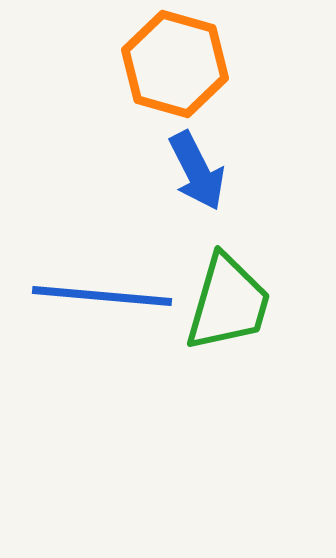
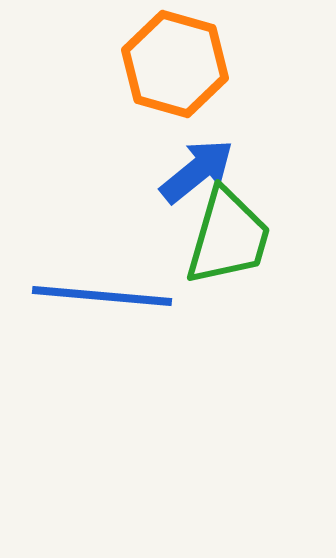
blue arrow: rotated 102 degrees counterclockwise
green trapezoid: moved 66 px up
